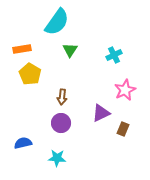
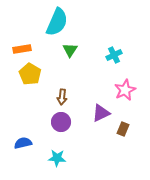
cyan semicircle: rotated 12 degrees counterclockwise
purple circle: moved 1 px up
